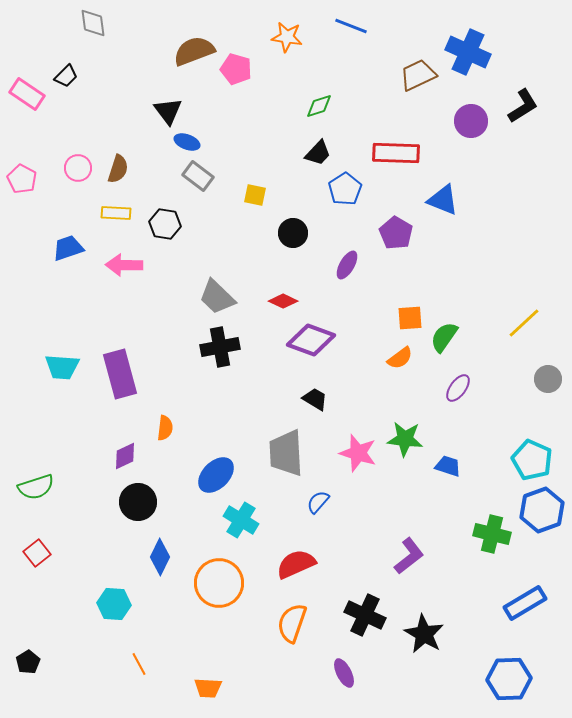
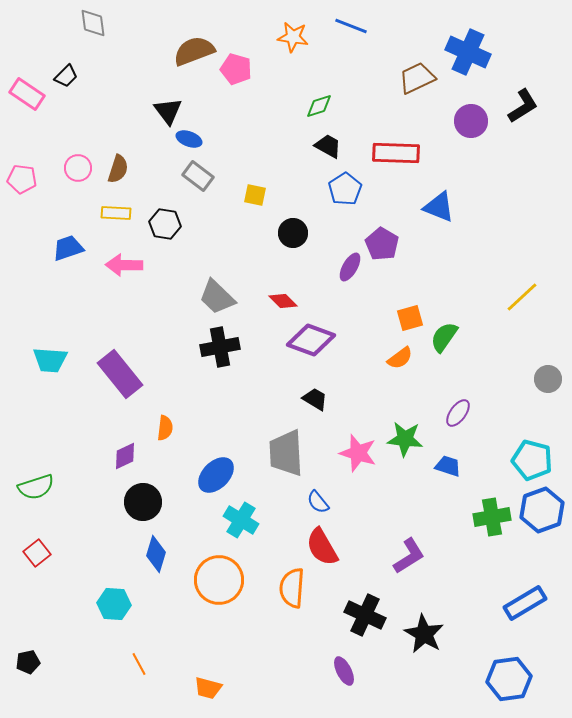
orange star at (287, 37): moved 6 px right
brown trapezoid at (418, 75): moved 1 px left, 3 px down
blue ellipse at (187, 142): moved 2 px right, 3 px up
black trapezoid at (318, 153): moved 10 px right, 7 px up; rotated 104 degrees counterclockwise
pink pentagon at (22, 179): rotated 20 degrees counterclockwise
blue triangle at (443, 200): moved 4 px left, 7 px down
purple pentagon at (396, 233): moved 14 px left, 11 px down
purple ellipse at (347, 265): moved 3 px right, 2 px down
red diamond at (283, 301): rotated 20 degrees clockwise
orange square at (410, 318): rotated 12 degrees counterclockwise
yellow line at (524, 323): moved 2 px left, 26 px up
cyan trapezoid at (62, 367): moved 12 px left, 7 px up
purple rectangle at (120, 374): rotated 24 degrees counterclockwise
purple ellipse at (458, 388): moved 25 px down
cyan pentagon at (532, 460): rotated 9 degrees counterclockwise
black circle at (138, 502): moved 5 px right
blue semicircle at (318, 502): rotated 80 degrees counterclockwise
green cross at (492, 534): moved 17 px up; rotated 24 degrees counterclockwise
purple L-shape at (409, 556): rotated 6 degrees clockwise
blue diamond at (160, 557): moved 4 px left, 3 px up; rotated 9 degrees counterclockwise
red semicircle at (296, 564): moved 26 px right, 17 px up; rotated 96 degrees counterclockwise
orange circle at (219, 583): moved 3 px up
orange semicircle at (292, 623): moved 35 px up; rotated 15 degrees counterclockwise
black pentagon at (28, 662): rotated 20 degrees clockwise
purple ellipse at (344, 673): moved 2 px up
blue hexagon at (509, 679): rotated 6 degrees counterclockwise
orange trapezoid at (208, 688): rotated 12 degrees clockwise
